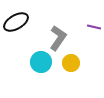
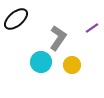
black ellipse: moved 3 px up; rotated 10 degrees counterclockwise
purple line: moved 2 px left, 1 px down; rotated 48 degrees counterclockwise
yellow circle: moved 1 px right, 2 px down
